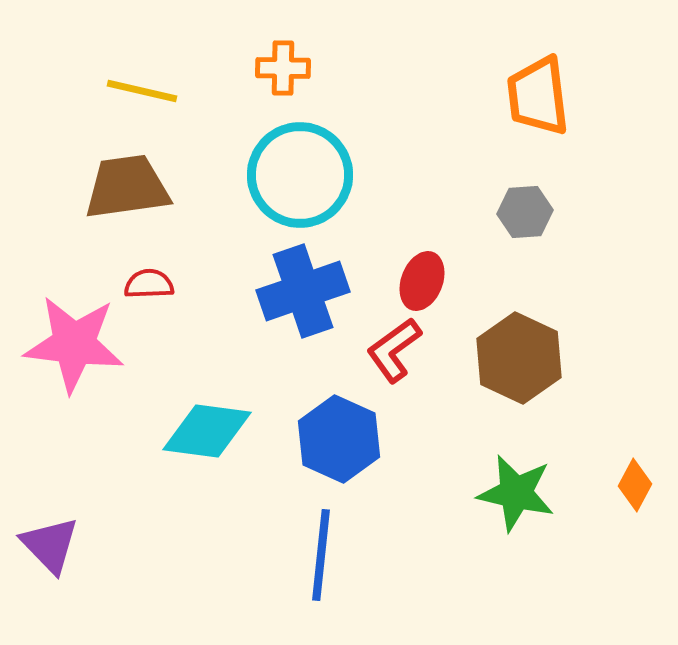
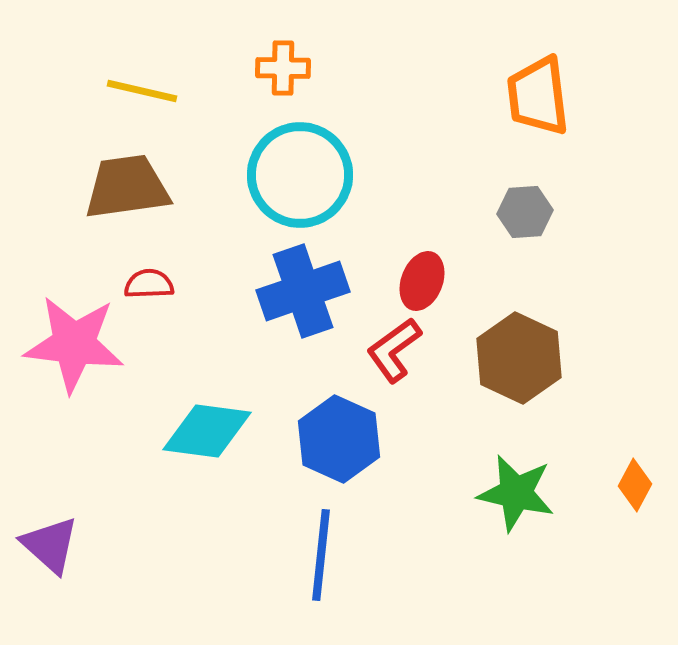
purple triangle: rotated 4 degrees counterclockwise
